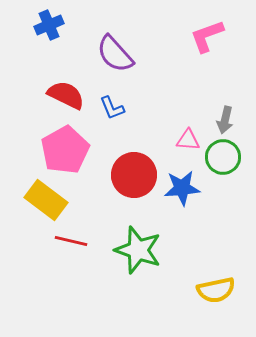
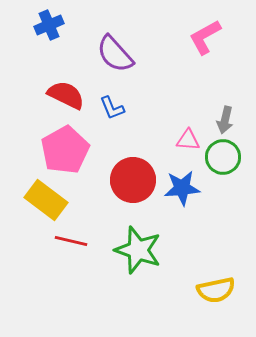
pink L-shape: moved 2 px left, 1 px down; rotated 9 degrees counterclockwise
red circle: moved 1 px left, 5 px down
